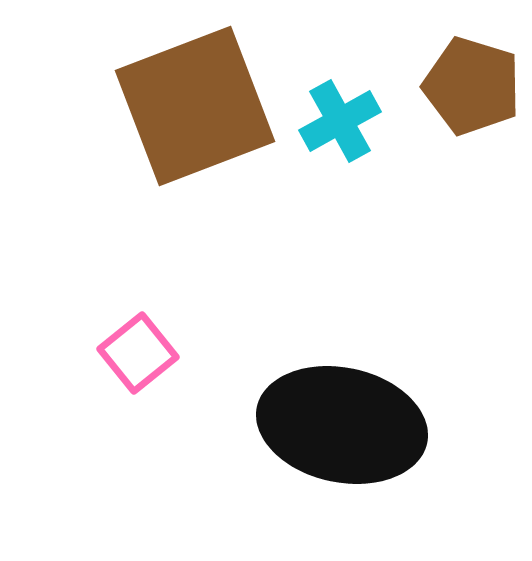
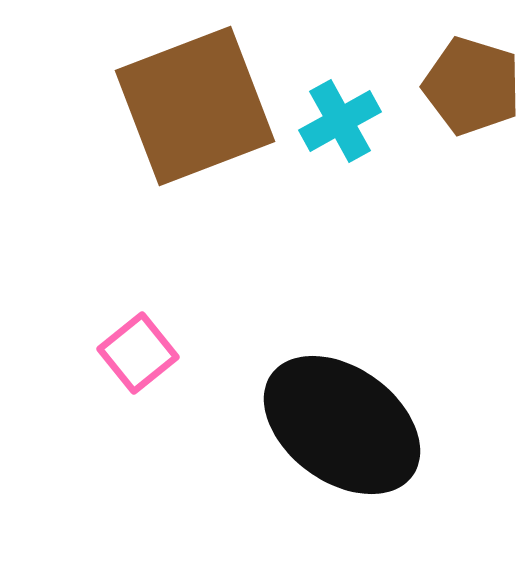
black ellipse: rotated 24 degrees clockwise
